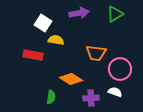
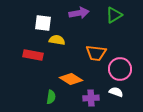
green triangle: moved 1 px left, 1 px down
white square: rotated 24 degrees counterclockwise
yellow semicircle: moved 1 px right
white semicircle: moved 1 px right
